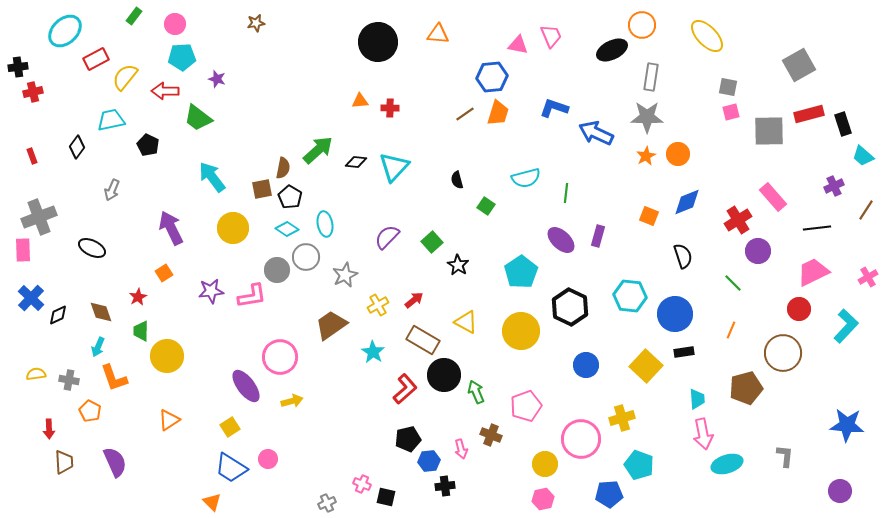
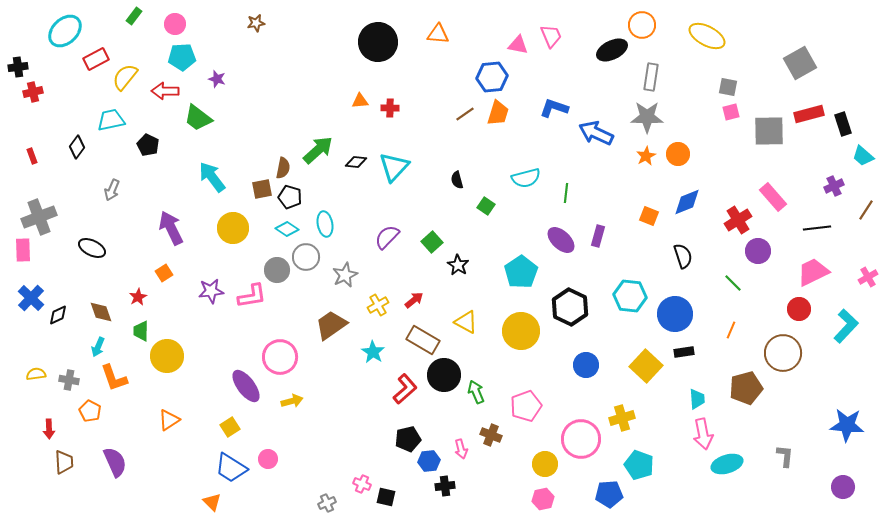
yellow ellipse at (707, 36): rotated 18 degrees counterclockwise
gray square at (799, 65): moved 1 px right, 2 px up
black pentagon at (290, 197): rotated 15 degrees counterclockwise
purple circle at (840, 491): moved 3 px right, 4 px up
